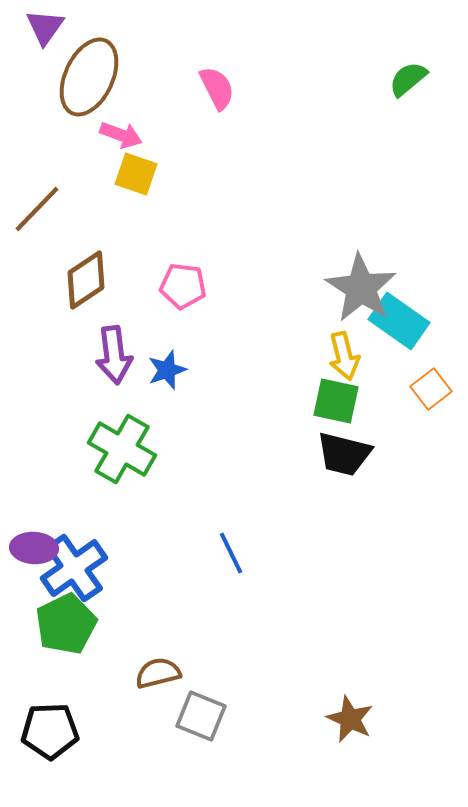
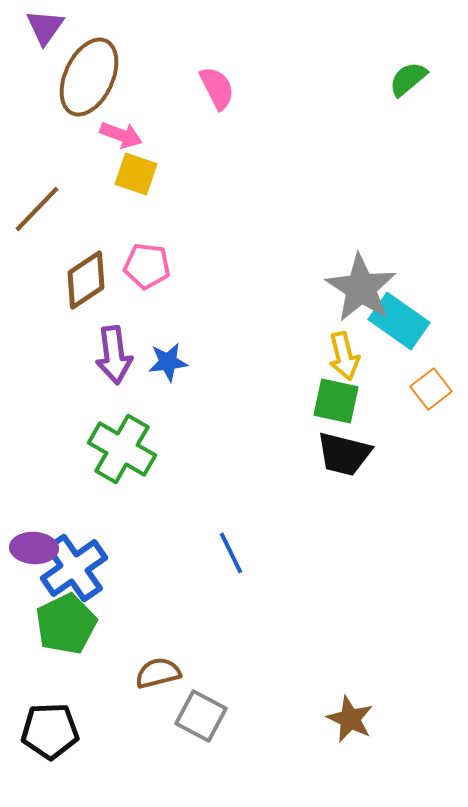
pink pentagon: moved 36 px left, 20 px up
blue star: moved 1 px right, 8 px up; rotated 12 degrees clockwise
gray square: rotated 6 degrees clockwise
